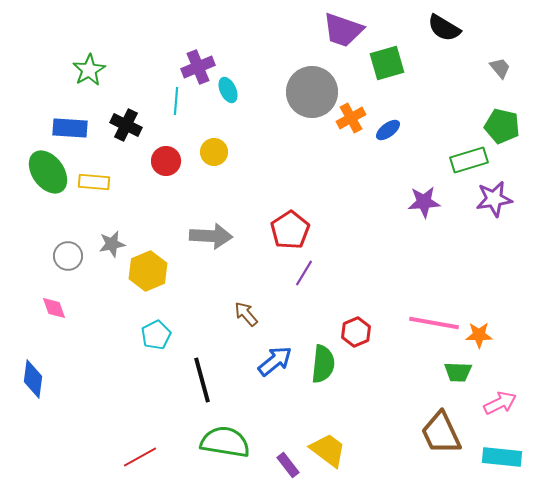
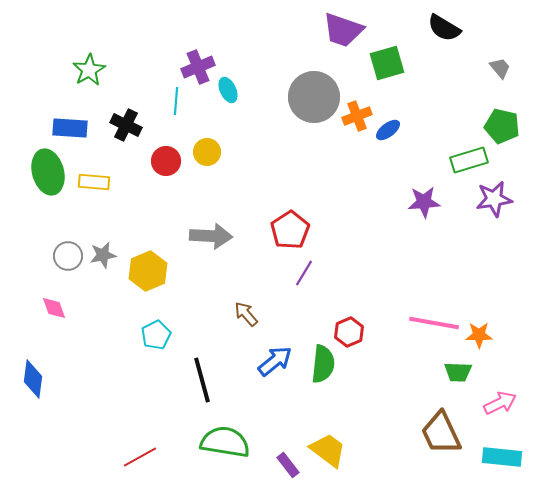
gray circle at (312, 92): moved 2 px right, 5 px down
orange cross at (351, 118): moved 6 px right, 2 px up; rotated 8 degrees clockwise
yellow circle at (214, 152): moved 7 px left
green ellipse at (48, 172): rotated 21 degrees clockwise
gray star at (112, 244): moved 9 px left, 11 px down
red hexagon at (356, 332): moved 7 px left
